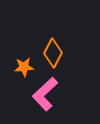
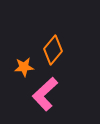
orange diamond: moved 3 px up; rotated 12 degrees clockwise
